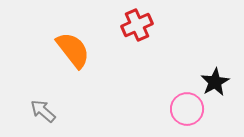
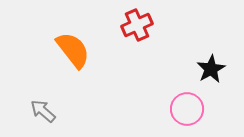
black star: moved 4 px left, 13 px up
